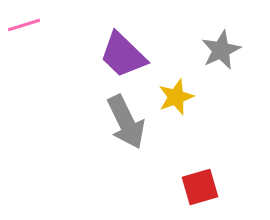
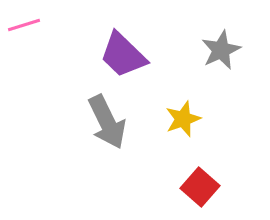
yellow star: moved 7 px right, 22 px down
gray arrow: moved 19 px left
red square: rotated 33 degrees counterclockwise
